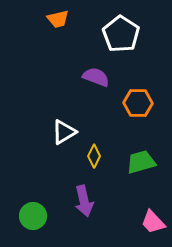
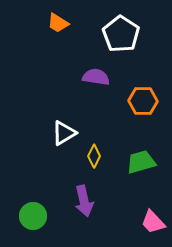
orange trapezoid: moved 4 px down; rotated 45 degrees clockwise
purple semicircle: rotated 12 degrees counterclockwise
orange hexagon: moved 5 px right, 2 px up
white triangle: moved 1 px down
